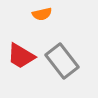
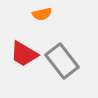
red trapezoid: moved 3 px right, 2 px up
